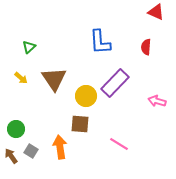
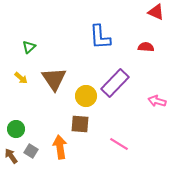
blue L-shape: moved 5 px up
red semicircle: rotated 91 degrees clockwise
